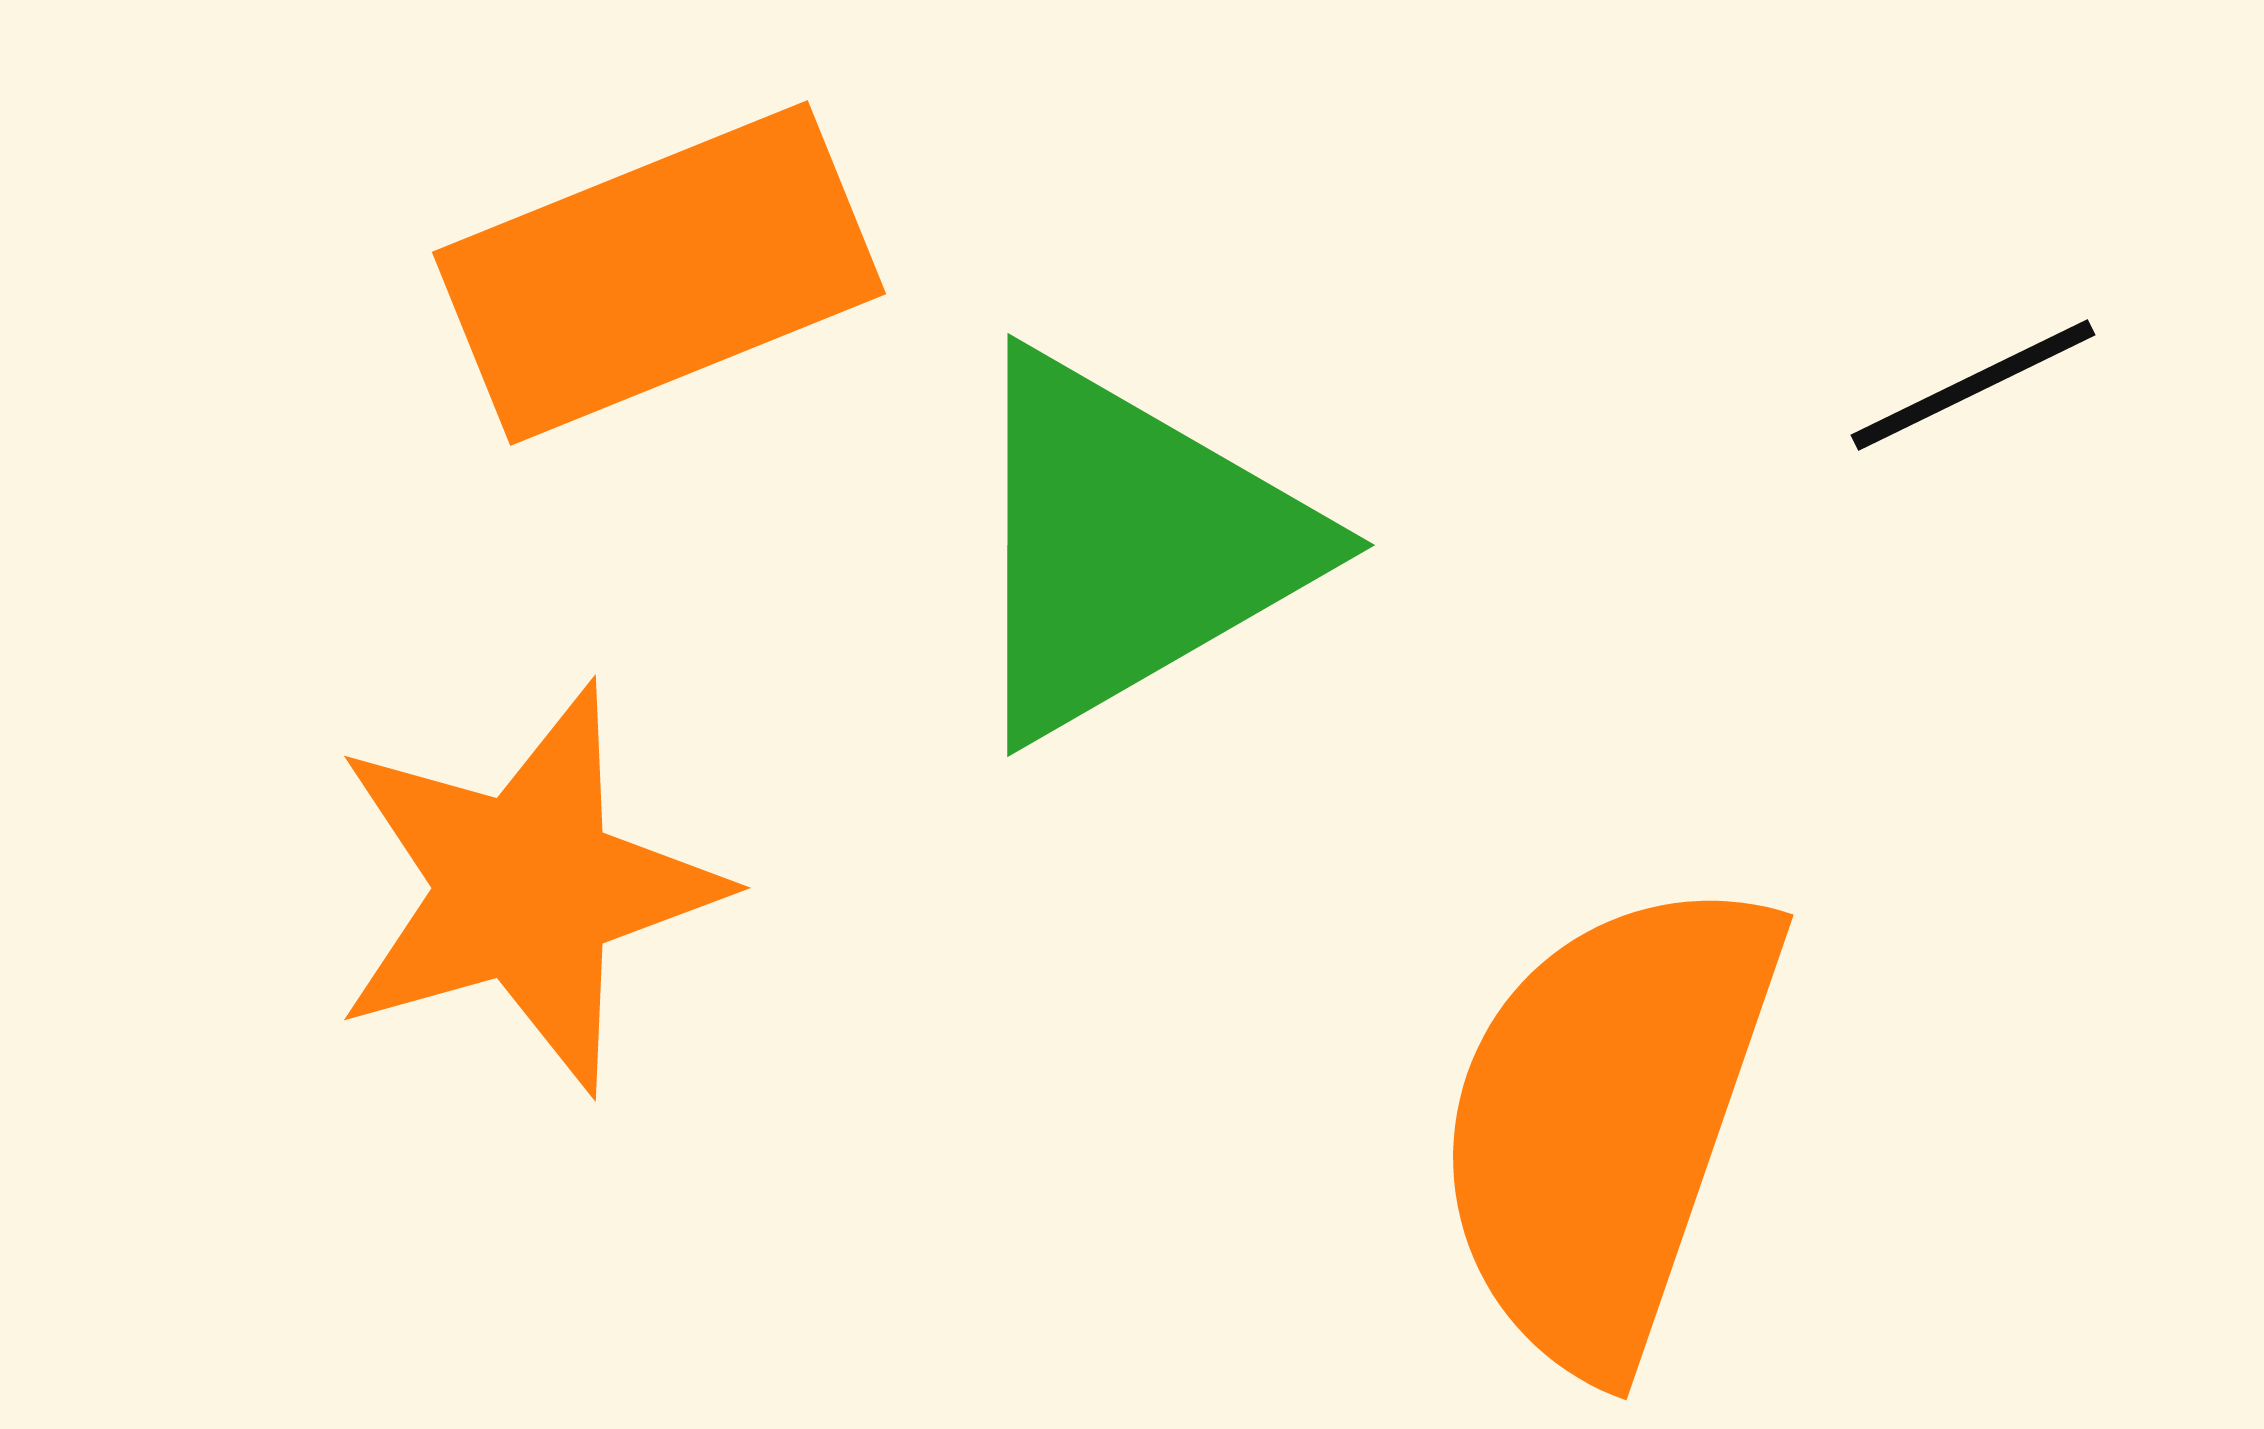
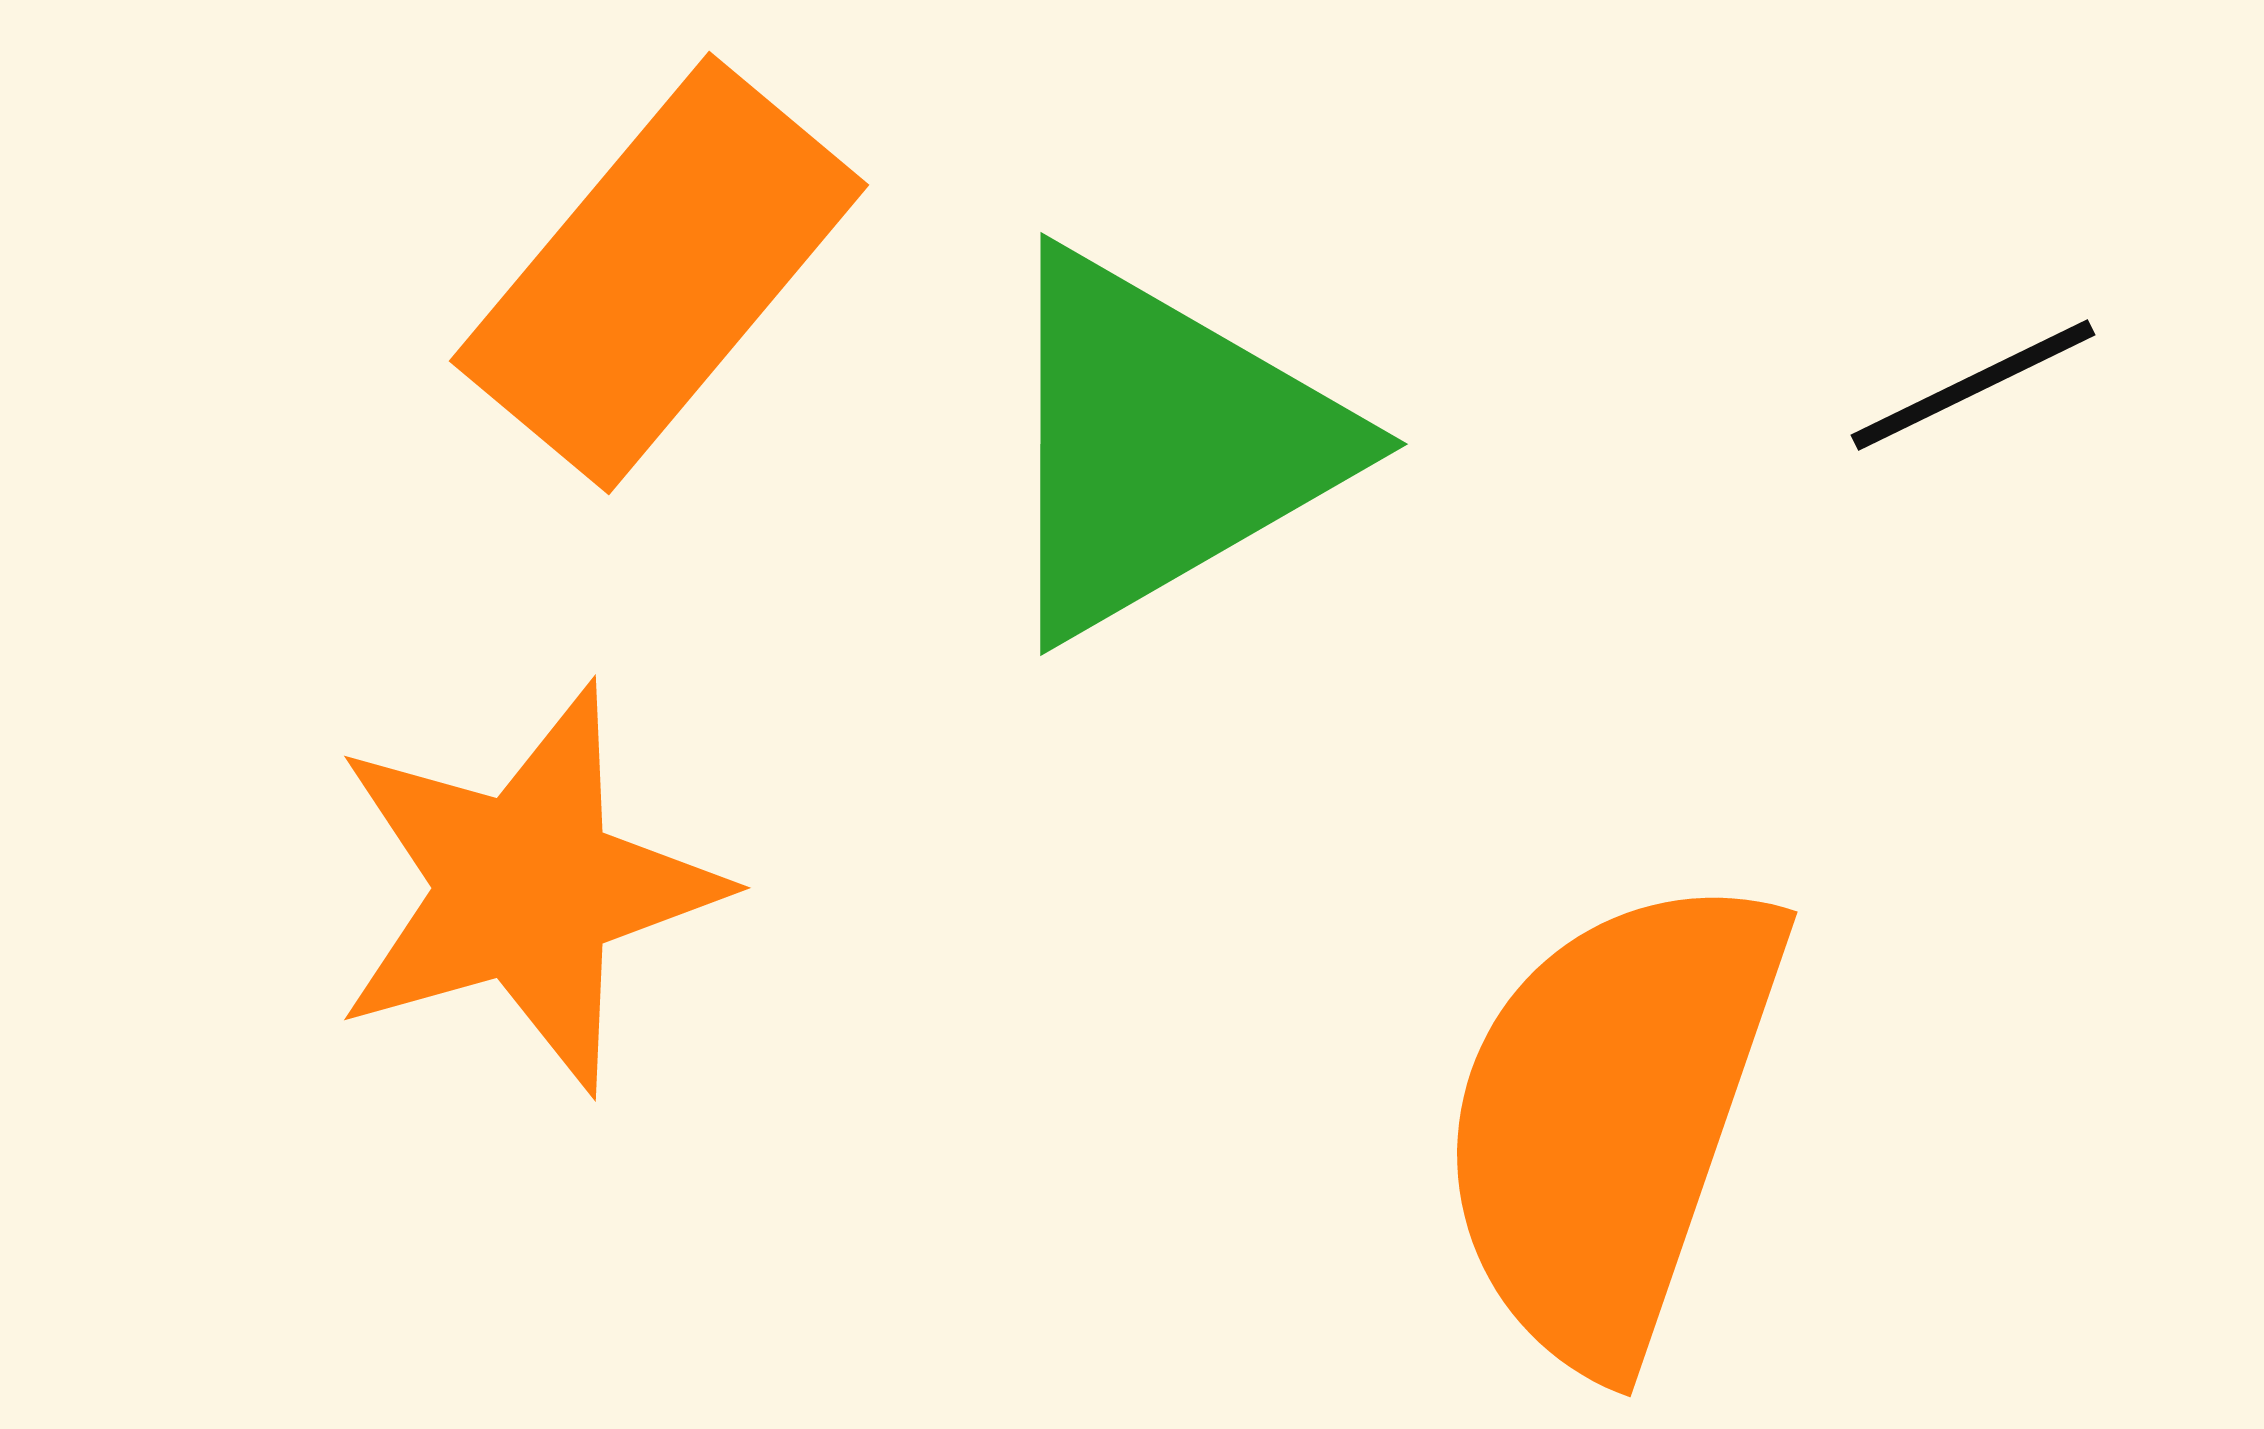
orange rectangle: rotated 28 degrees counterclockwise
green triangle: moved 33 px right, 101 px up
orange semicircle: moved 4 px right, 3 px up
